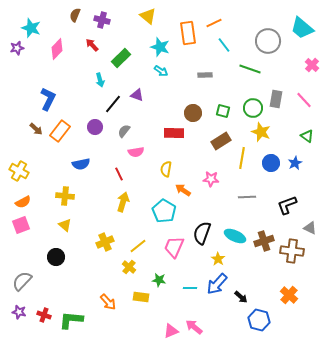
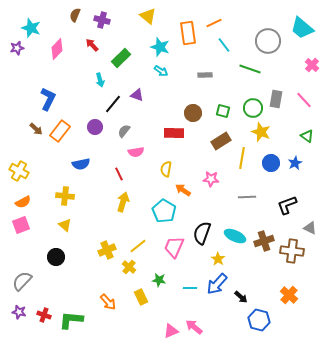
yellow cross at (105, 242): moved 2 px right, 8 px down
yellow rectangle at (141, 297): rotated 56 degrees clockwise
